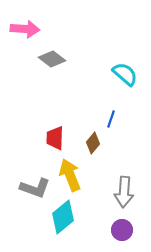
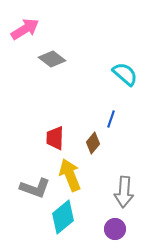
pink arrow: rotated 36 degrees counterclockwise
purple circle: moved 7 px left, 1 px up
